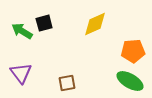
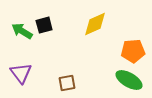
black square: moved 2 px down
green ellipse: moved 1 px left, 1 px up
